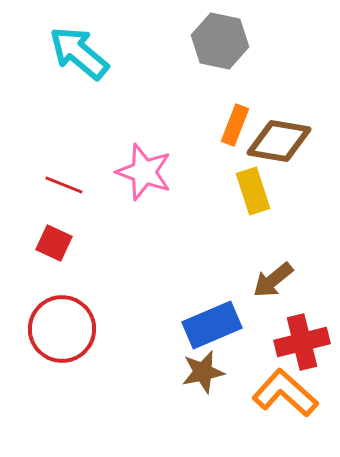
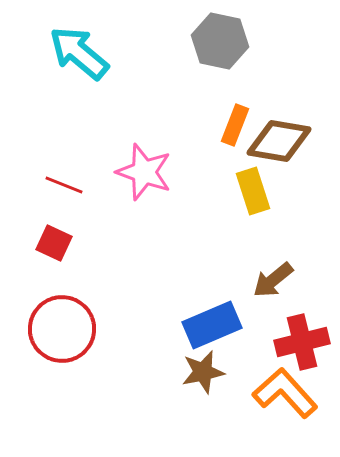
orange L-shape: rotated 6 degrees clockwise
